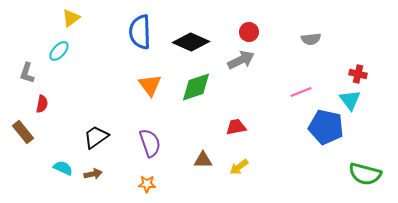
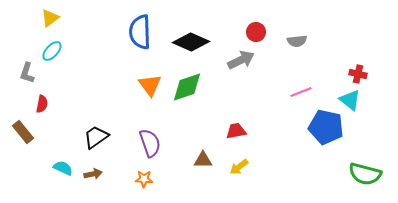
yellow triangle: moved 21 px left
red circle: moved 7 px right
gray semicircle: moved 14 px left, 2 px down
cyan ellipse: moved 7 px left
green diamond: moved 9 px left
cyan triangle: rotated 15 degrees counterclockwise
red trapezoid: moved 4 px down
orange star: moved 3 px left, 5 px up
